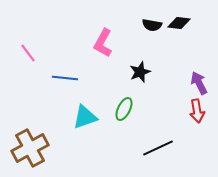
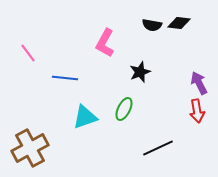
pink L-shape: moved 2 px right
